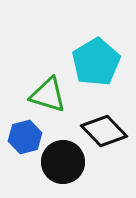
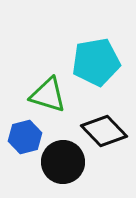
cyan pentagon: rotated 21 degrees clockwise
